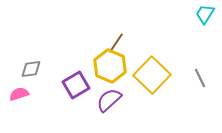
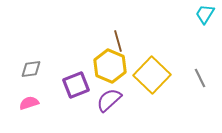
brown line: moved 2 px right, 2 px up; rotated 50 degrees counterclockwise
purple square: rotated 8 degrees clockwise
pink semicircle: moved 10 px right, 9 px down
